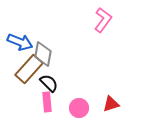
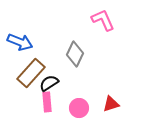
pink L-shape: rotated 60 degrees counterclockwise
gray diamond: moved 32 px right; rotated 15 degrees clockwise
brown rectangle: moved 2 px right, 4 px down
black semicircle: rotated 78 degrees counterclockwise
